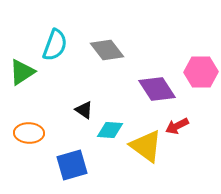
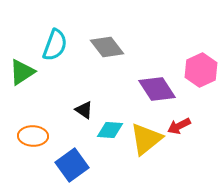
gray diamond: moved 3 px up
pink hexagon: moved 2 px up; rotated 24 degrees counterclockwise
red arrow: moved 2 px right
orange ellipse: moved 4 px right, 3 px down
yellow triangle: moved 7 px up; rotated 45 degrees clockwise
blue square: rotated 20 degrees counterclockwise
